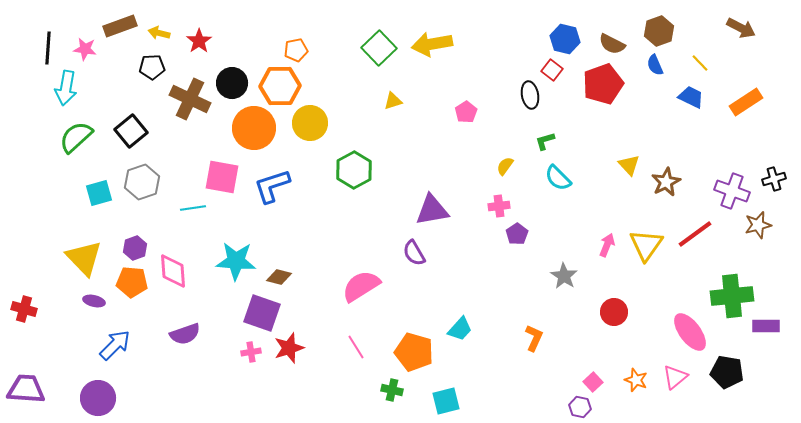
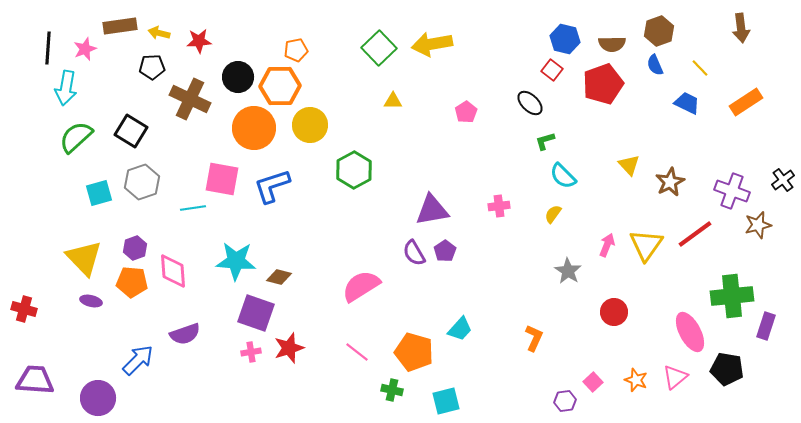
brown rectangle at (120, 26): rotated 12 degrees clockwise
brown arrow at (741, 28): rotated 56 degrees clockwise
red star at (199, 41): rotated 30 degrees clockwise
brown semicircle at (612, 44): rotated 28 degrees counterclockwise
pink star at (85, 49): rotated 30 degrees counterclockwise
yellow line at (700, 63): moved 5 px down
black circle at (232, 83): moved 6 px right, 6 px up
black ellipse at (530, 95): moved 8 px down; rotated 36 degrees counterclockwise
blue trapezoid at (691, 97): moved 4 px left, 6 px down
yellow triangle at (393, 101): rotated 18 degrees clockwise
yellow circle at (310, 123): moved 2 px down
black square at (131, 131): rotated 20 degrees counterclockwise
yellow semicircle at (505, 166): moved 48 px right, 48 px down
pink square at (222, 177): moved 2 px down
cyan semicircle at (558, 178): moved 5 px right, 2 px up
black cross at (774, 179): moved 9 px right, 1 px down; rotated 20 degrees counterclockwise
brown star at (666, 182): moved 4 px right
purple pentagon at (517, 234): moved 72 px left, 17 px down
gray star at (564, 276): moved 4 px right, 5 px up
purple ellipse at (94, 301): moved 3 px left
purple square at (262, 313): moved 6 px left
purple rectangle at (766, 326): rotated 72 degrees counterclockwise
pink ellipse at (690, 332): rotated 9 degrees clockwise
blue arrow at (115, 345): moved 23 px right, 15 px down
pink line at (356, 347): moved 1 px right, 5 px down; rotated 20 degrees counterclockwise
black pentagon at (727, 372): moved 3 px up
purple trapezoid at (26, 389): moved 9 px right, 9 px up
purple hexagon at (580, 407): moved 15 px left, 6 px up; rotated 20 degrees counterclockwise
